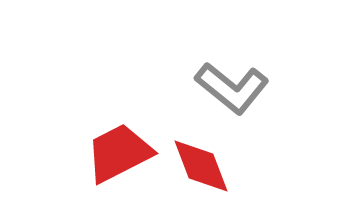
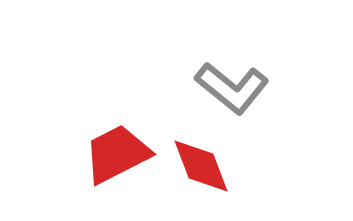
red trapezoid: moved 2 px left, 1 px down
